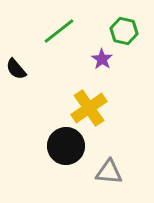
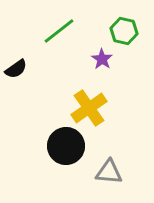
black semicircle: rotated 85 degrees counterclockwise
